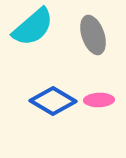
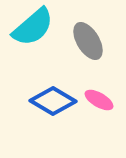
gray ellipse: moved 5 px left, 6 px down; rotated 12 degrees counterclockwise
pink ellipse: rotated 32 degrees clockwise
